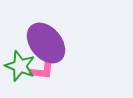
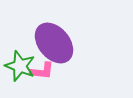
purple ellipse: moved 8 px right
